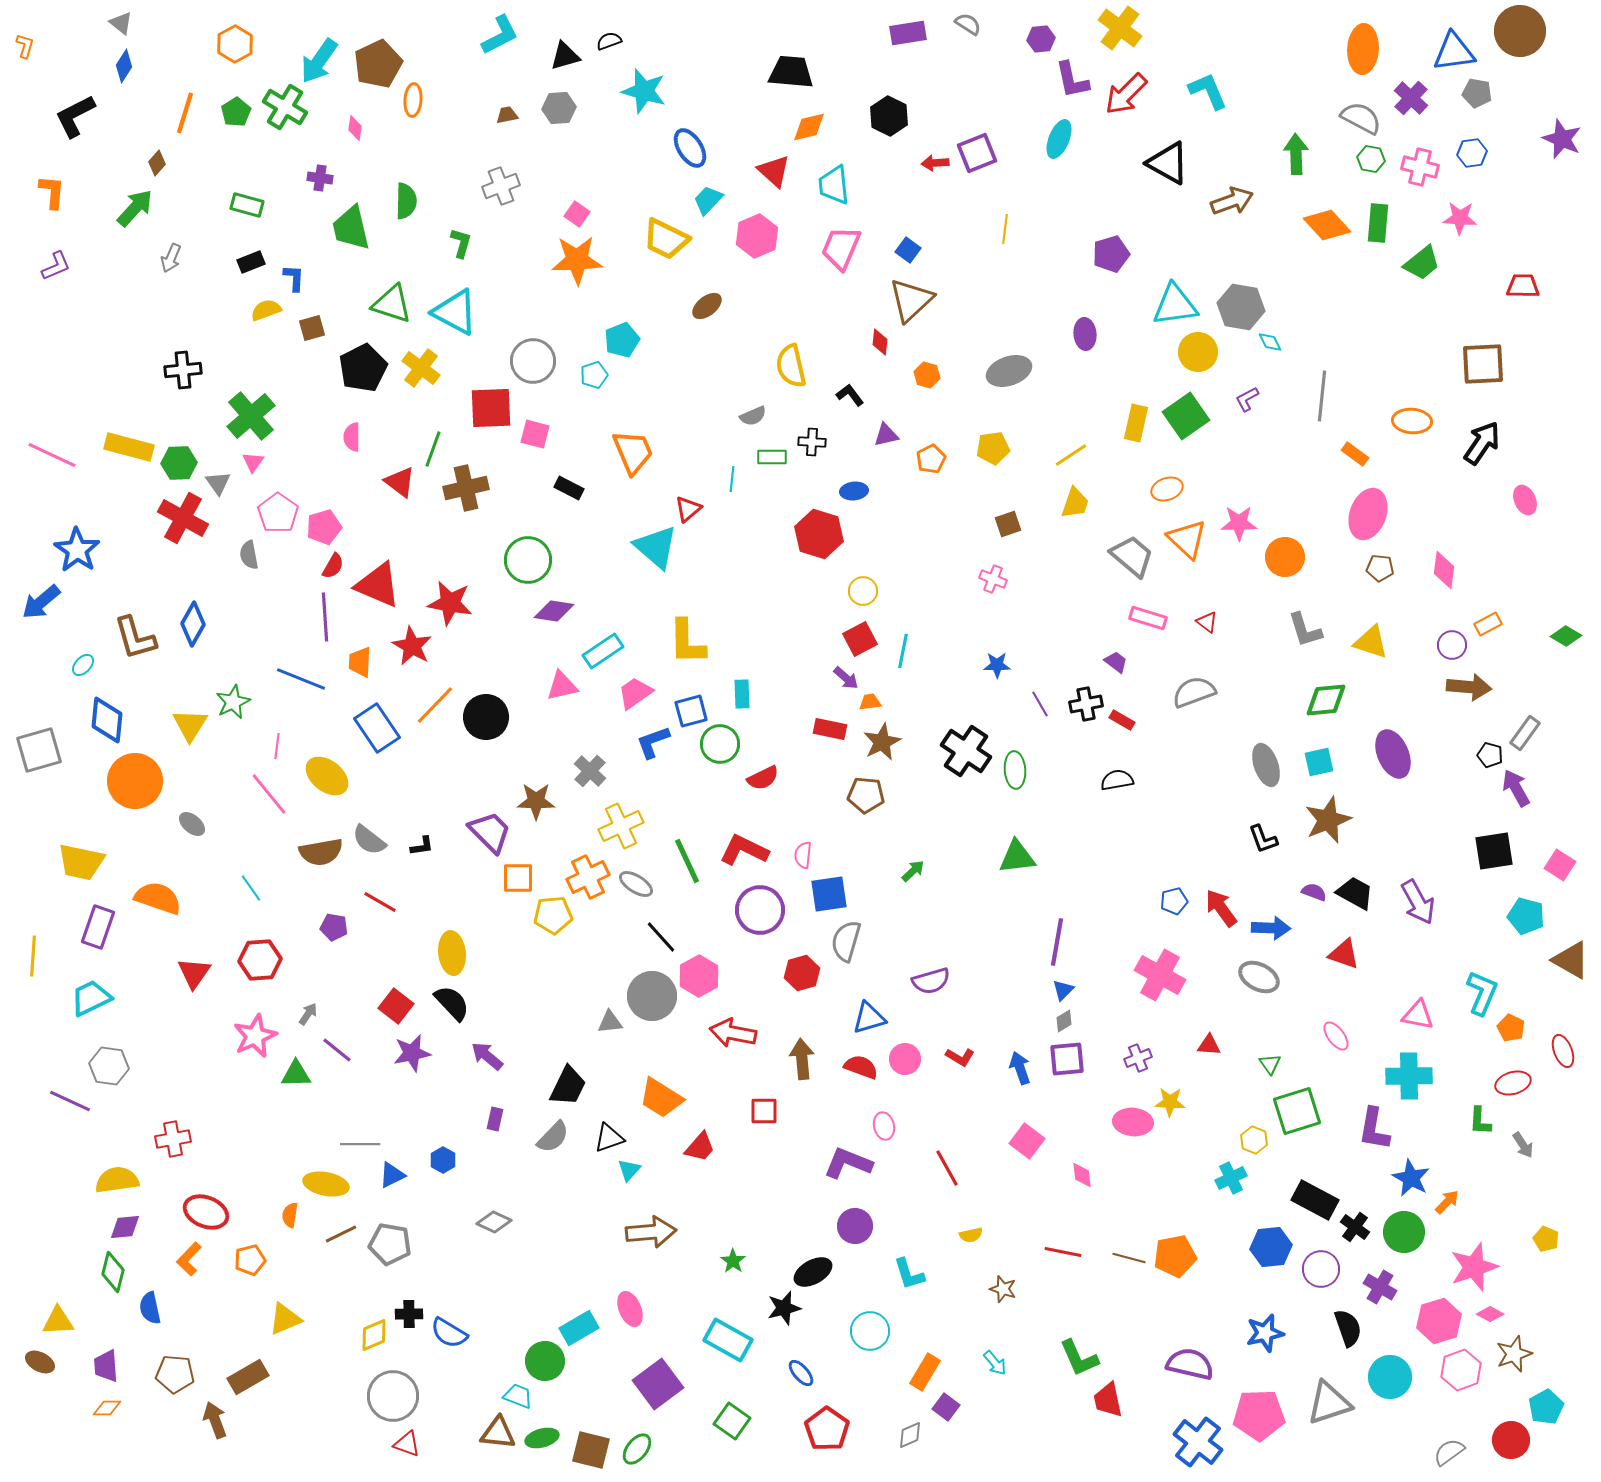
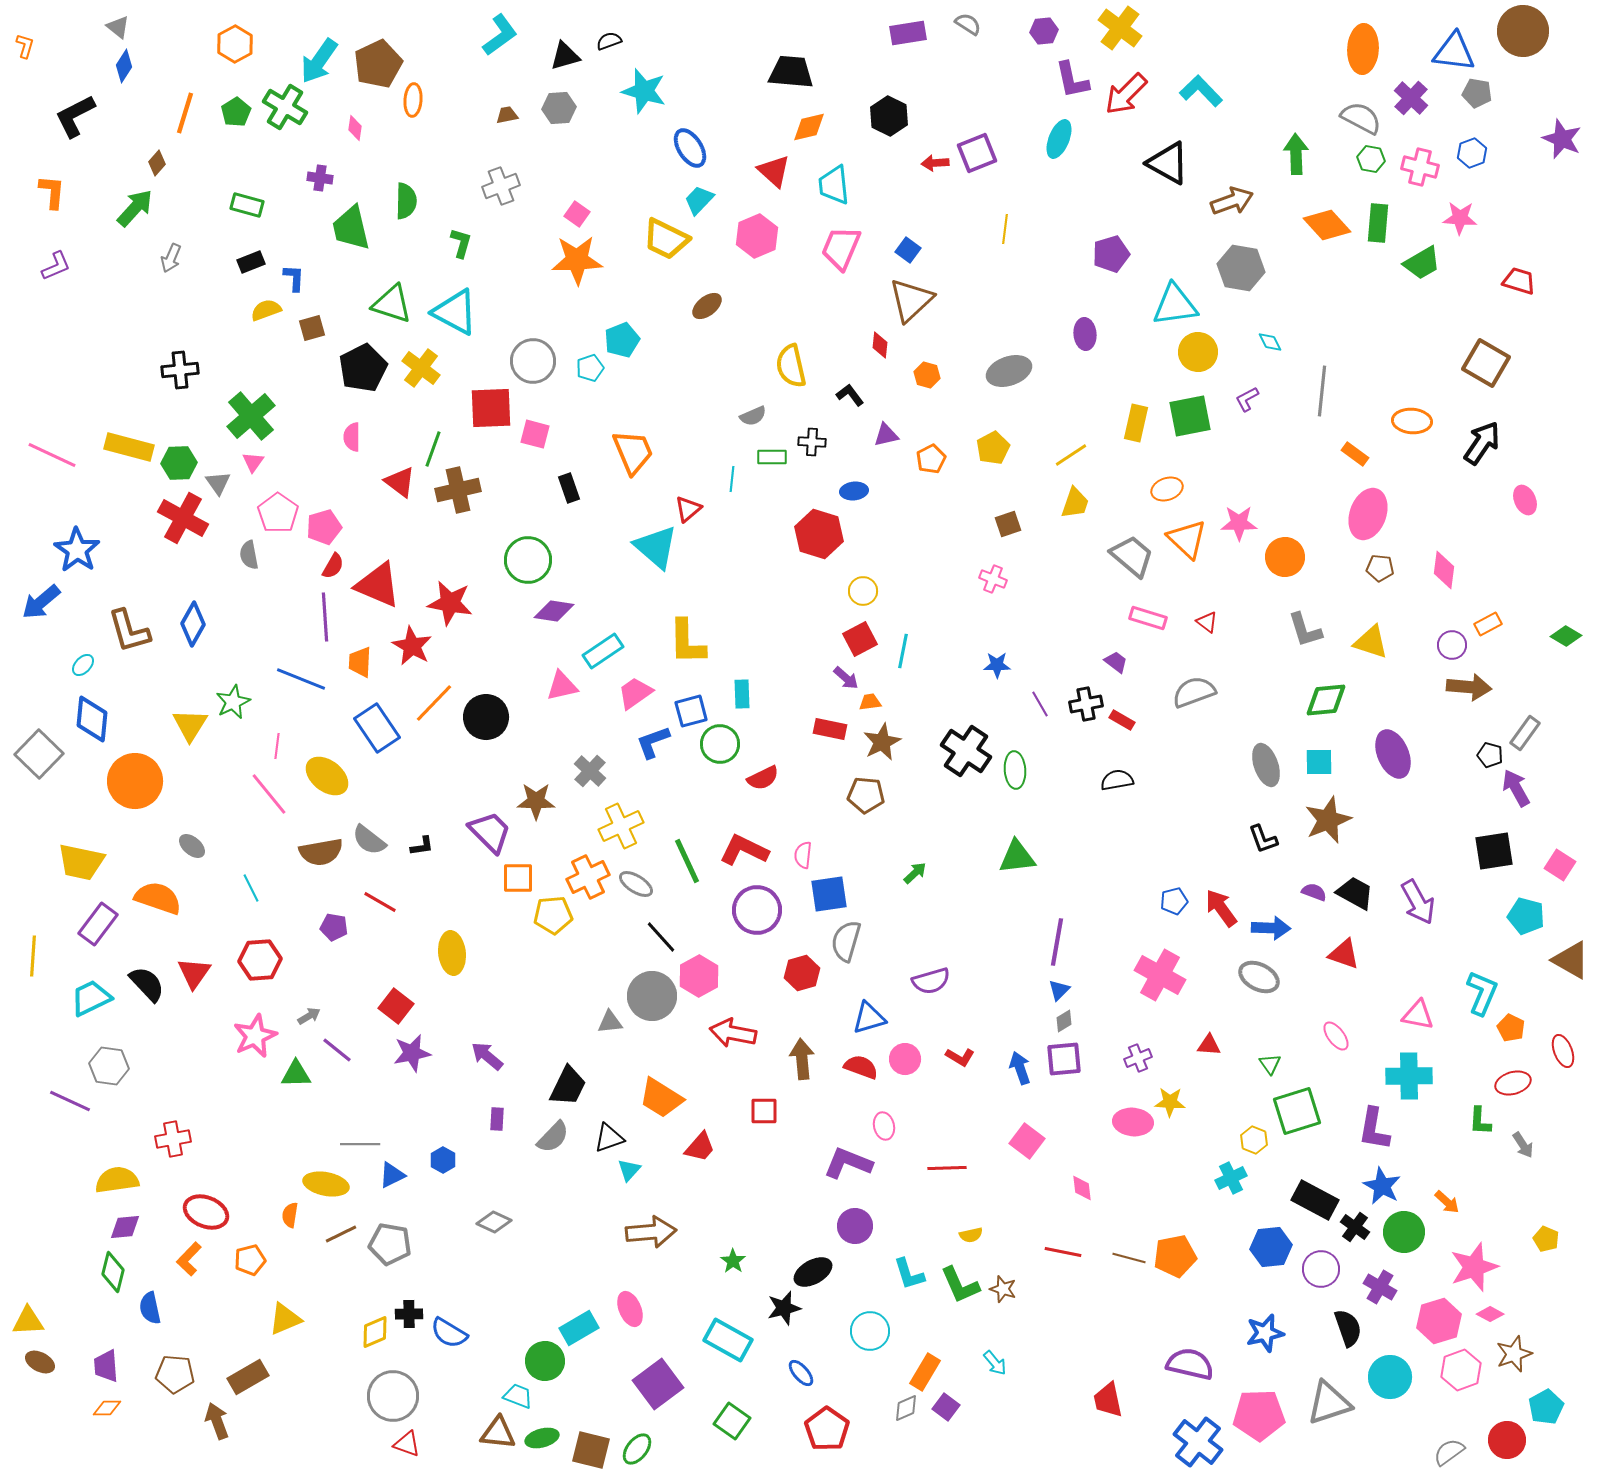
gray triangle at (121, 23): moved 3 px left, 4 px down
brown circle at (1520, 31): moved 3 px right
cyan L-shape at (500, 35): rotated 9 degrees counterclockwise
purple hexagon at (1041, 39): moved 3 px right, 8 px up
blue triangle at (1454, 52): rotated 15 degrees clockwise
cyan L-shape at (1208, 91): moved 7 px left; rotated 21 degrees counterclockwise
blue hexagon at (1472, 153): rotated 12 degrees counterclockwise
cyan trapezoid at (708, 200): moved 9 px left
green trapezoid at (1422, 263): rotated 9 degrees clockwise
red trapezoid at (1523, 286): moved 4 px left, 5 px up; rotated 16 degrees clockwise
gray hexagon at (1241, 307): moved 39 px up
red diamond at (880, 342): moved 3 px down
brown square at (1483, 364): moved 3 px right, 1 px up; rotated 33 degrees clockwise
black cross at (183, 370): moved 3 px left
cyan pentagon at (594, 375): moved 4 px left, 7 px up
gray line at (1322, 396): moved 5 px up
green square at (1186, 416): moved 4 px right; rotated 24 degrees clockwise
yellow pentagon at (993, 448): rotated 20 degrees counterclockwise
brown cross at (466, 488): moved 8 px left, 2 px down
black rectangle at (569, 488): rotated 44 degrees clockwise
brown L-shape at (135, 638): moved 6 px left, 7 px up
orange line at (435, 705): moved 1 px left, 2 px up
blue diamond at (107, 720): moved 15 px left, 1 px up
gray square at (39, 750): moved 4 px down; rotated 30 degrees counterclockwise
cyan square at (1319, 762): rotated 12 degrees clockwise
gray ellipse at (192, 824): moved 22 px down
green arrow at (913, 871): moved 2 px right, 2 px down
cyan line at (251, 888): rotated 8 degrees clockwise
purple circle at (760, 910): moved 3 px left
purple rectangle at (98, 927): moved 3 px up; rotated 18 degrees clockwise
blue triangle at (1063, 990): moved 4 px left
black semicircle at (452, 1003): moved 305 px left, 19 px up
gray arrow at (308, 1014): moved 1 px right, 2 px down; rotated 25 degrees clockwise
purple square at (1067, 1059): moved 3 px left
purple rectangle at (495, 1119): moved 2 px right; rotated 10 degrees counterclockwise
red line at (947, 1168): rotated 63 degrees counterclockwise
pink diamond at (1082, 1175): moved 13 px down
blue star at (1411, 1178): moved 29 px left, 8 px down
orange arrow at (1447, 1202): rotated 88 degrees clockwise
yellow triangle at (58, 1321): moved 30 px left
yellow diamond at (374, 1335): moved 1 px right, 3 px up
green L-shape at (1079, 1358): moved 119 px left, 73 px up
brown arrow at (215, 1420): moved 2 px right, 1 px down
gray diamond at (910, 1435): moved 4 px left, 27 px up
red circle at (1511, 1440): moved 4 px left
